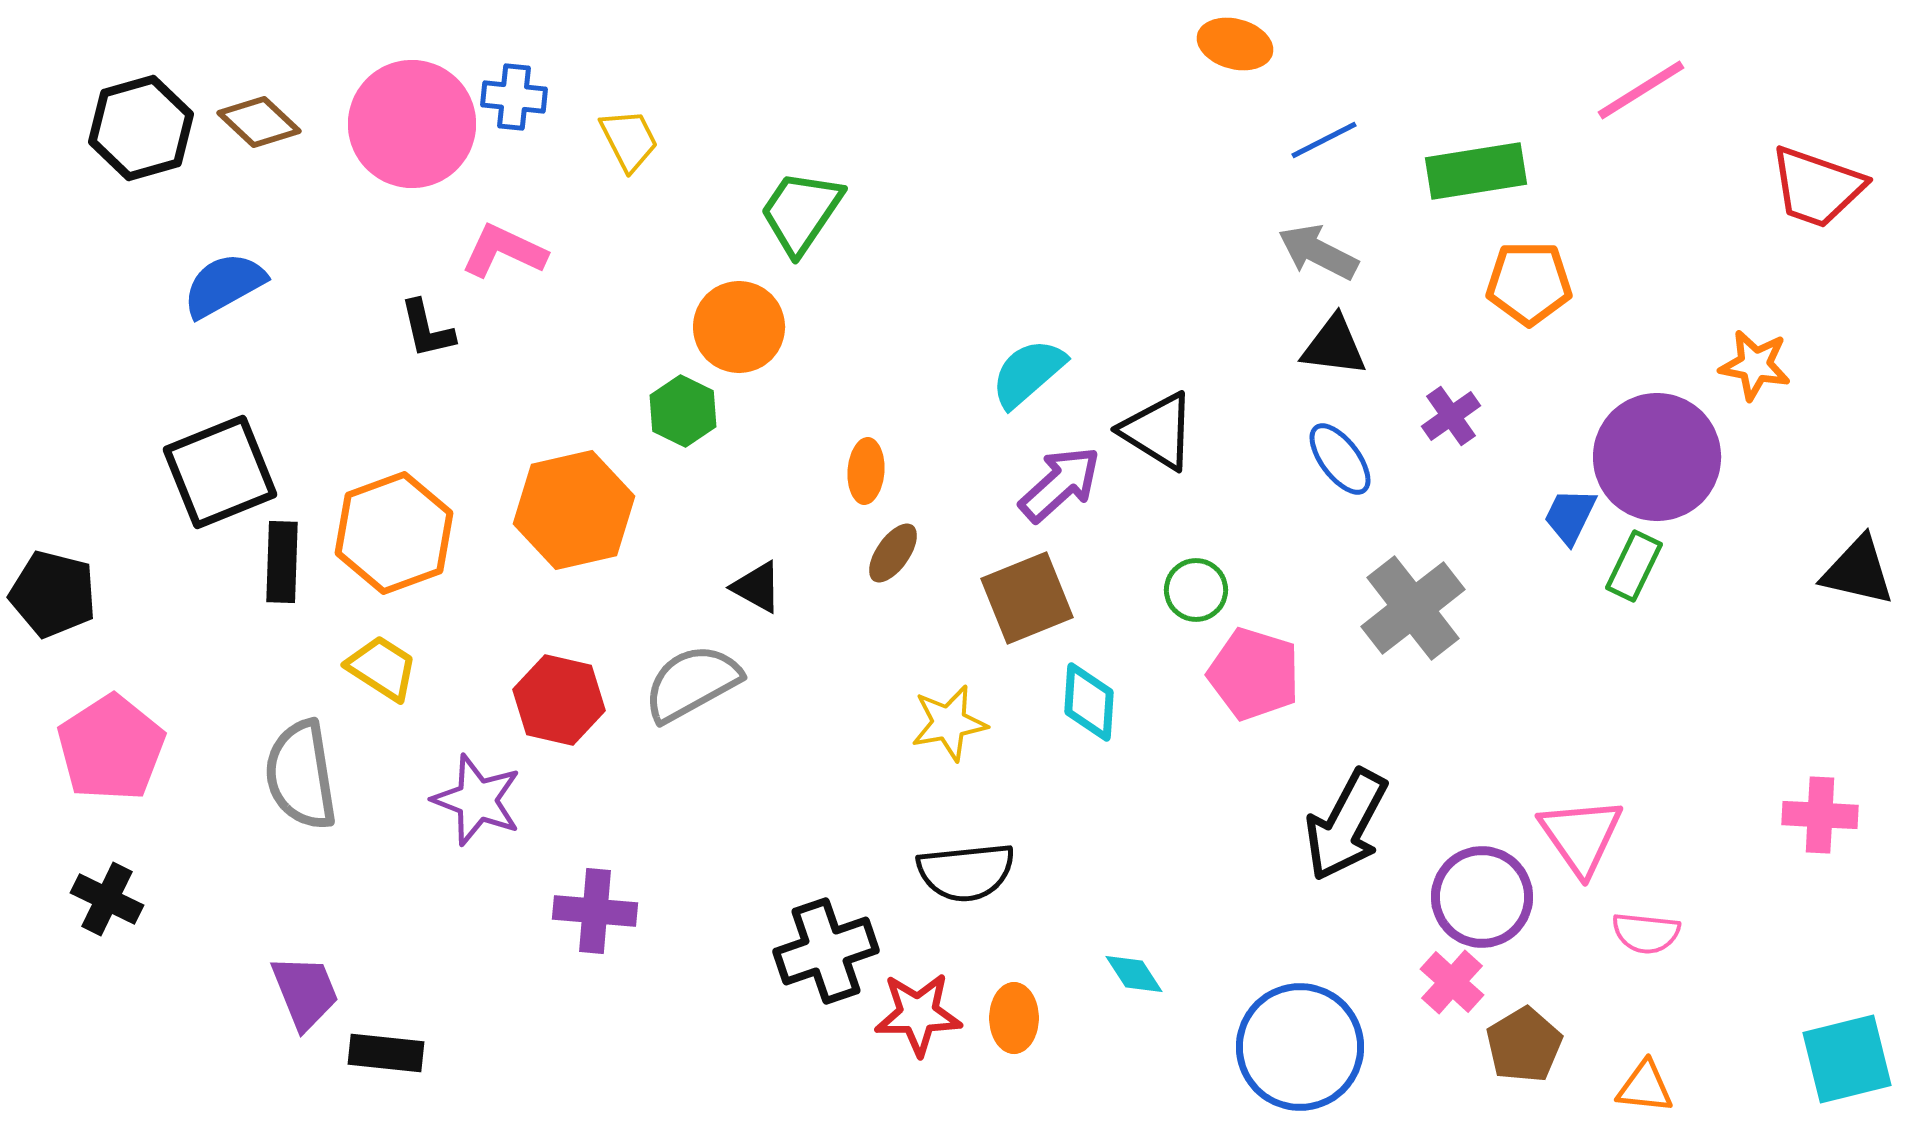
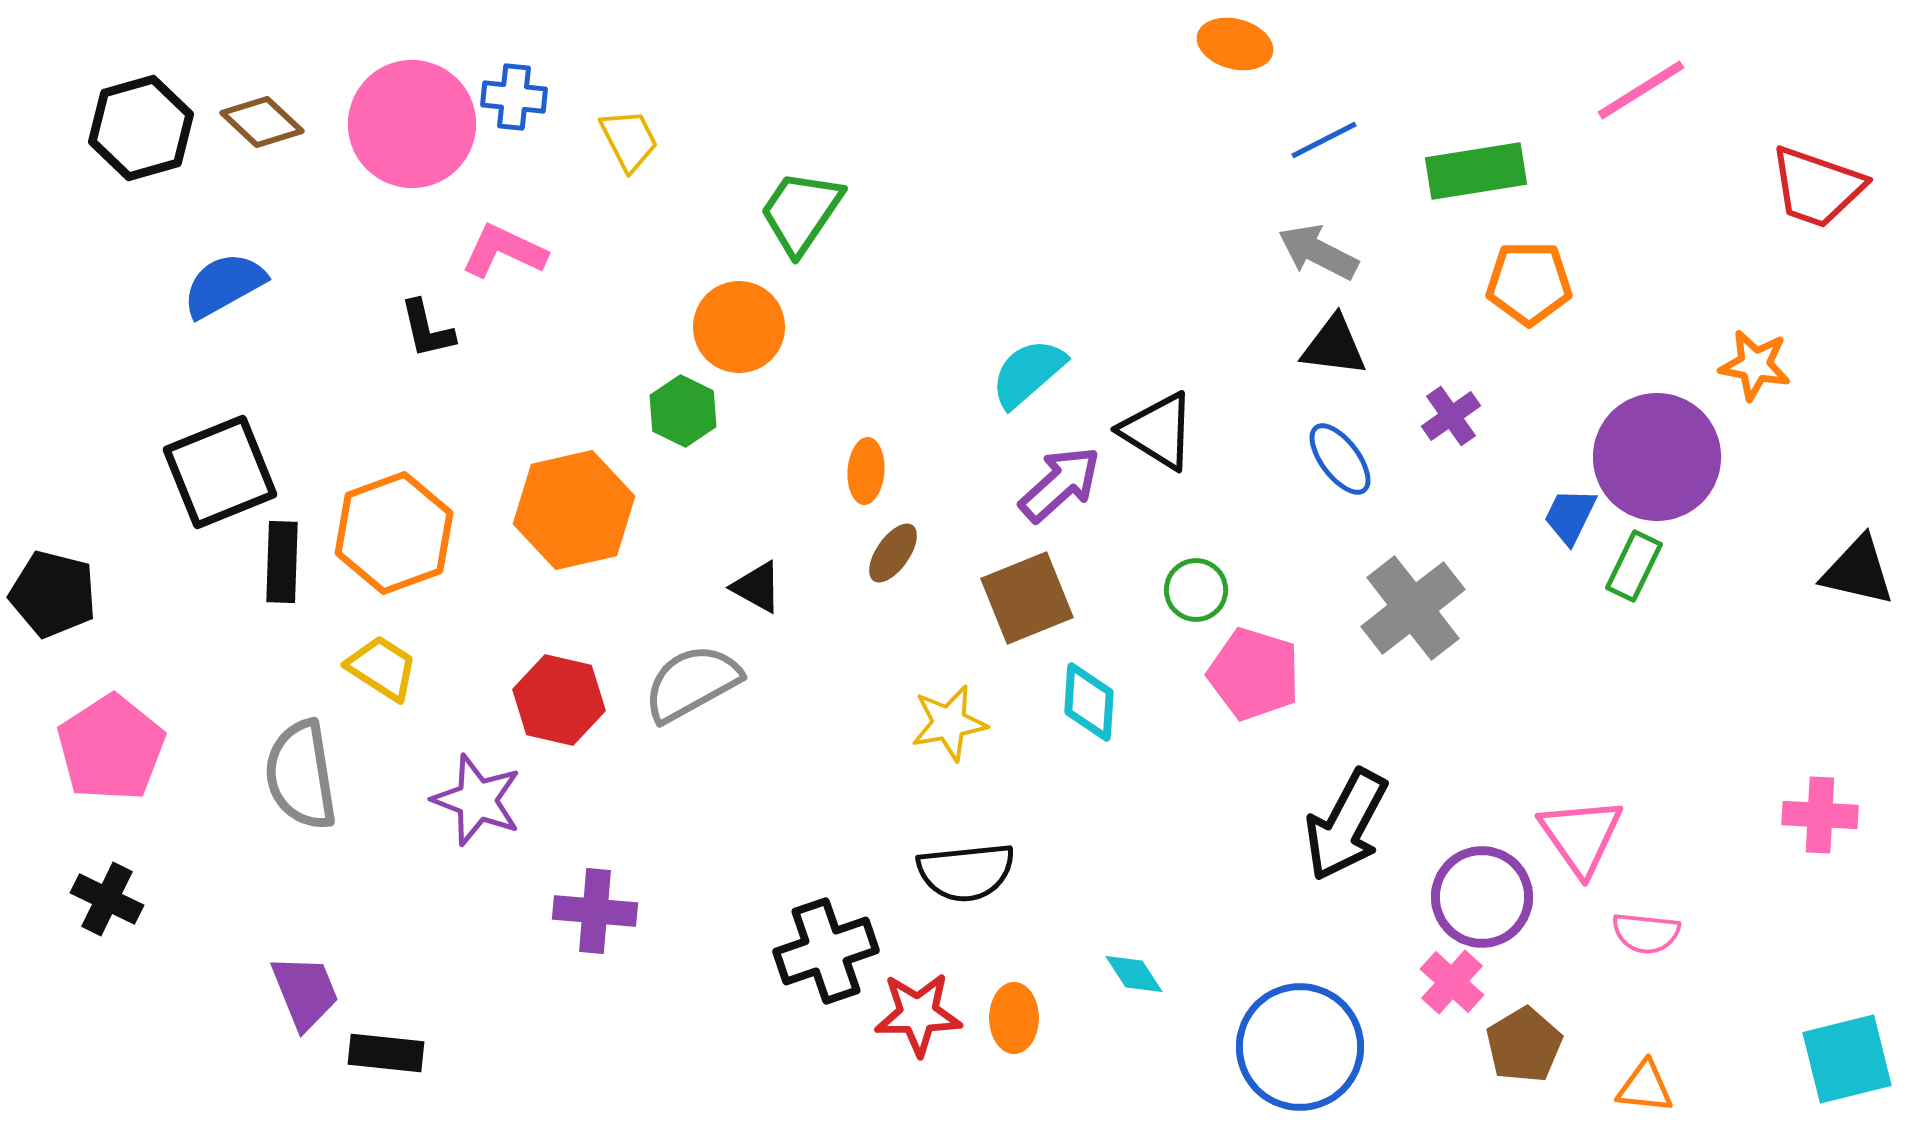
brown diamond at (259, 122): moved 3 px right
